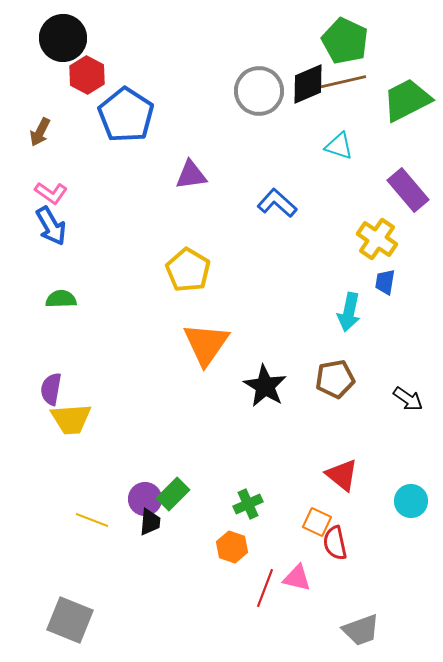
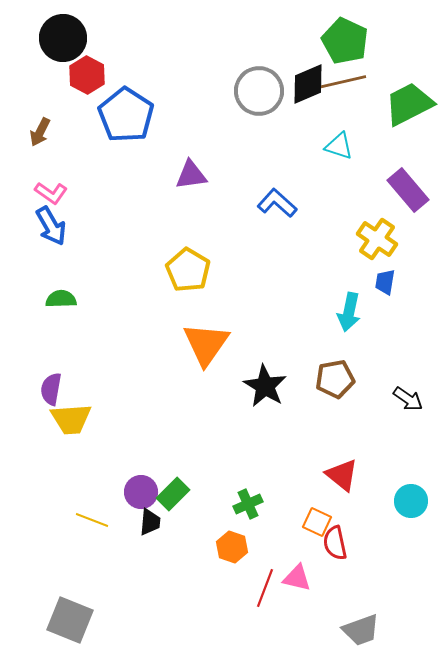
green trapezoid: moved 2 px right, 4 px down
purple circle: moved 4 px left, 7 px up
